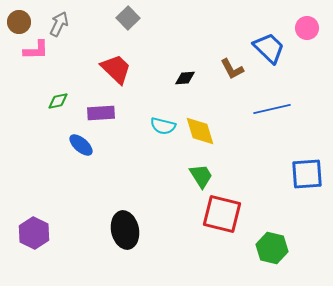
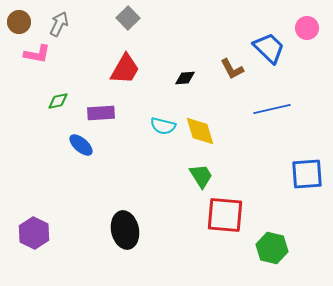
pink L-shape: moved 1 px right, 4 px down; rotated 12 degrees clockwise
red trapezoid: moved 9 px right; rotated 76 degrees clockwise
red square: moved 3 px right, 1 px down; rotated 9 degrees counterclockwise
